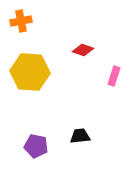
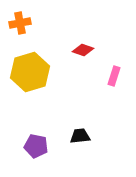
orange cross: moved 1 px left, 2 px down
yellow hexagon: rotated 21 degrees counterclockwise
